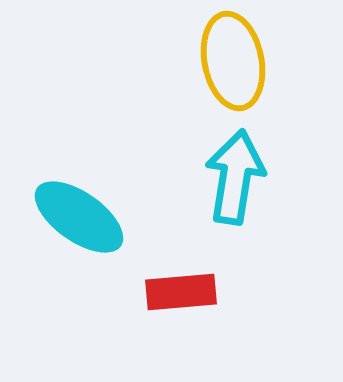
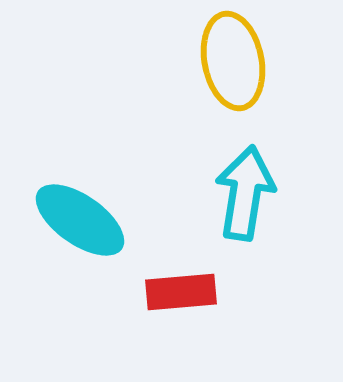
cyan arrow: moved 10 px right, 16 px down
cyan ellipse: moved 1 px right, 3 px down
